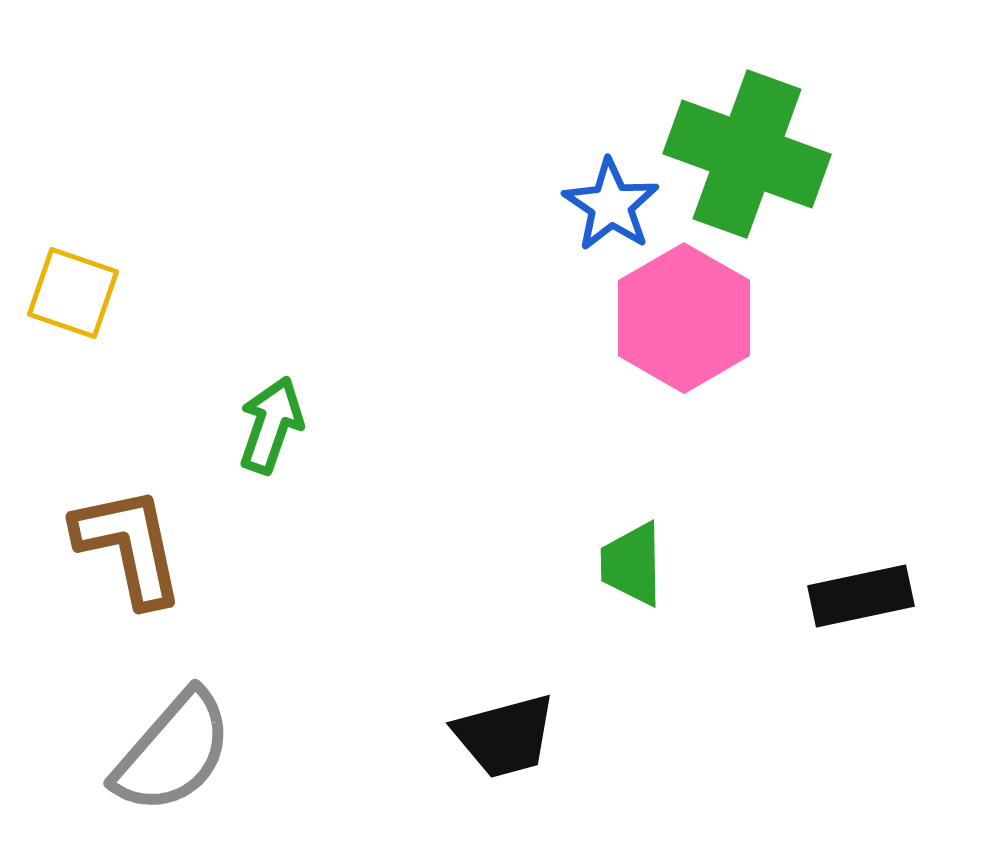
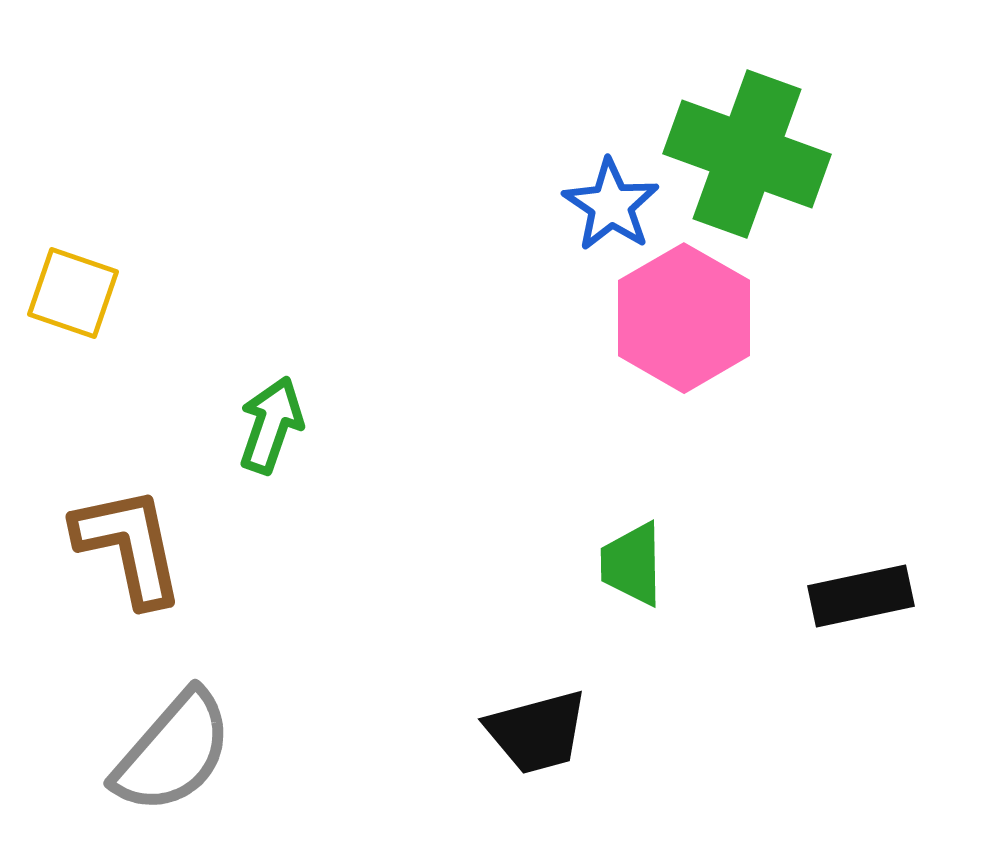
black trapezoid: moved 32 px right, 4 px up
